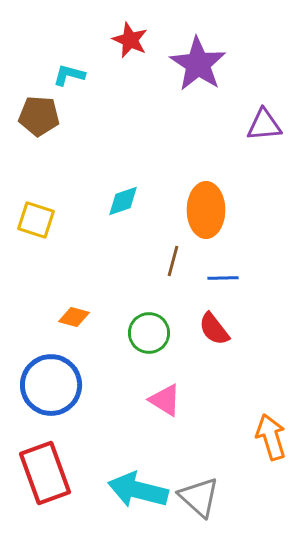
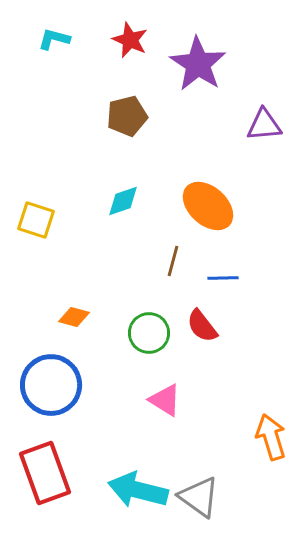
cyan L-shape: moved 15 px left, 36 px up
brown pentagon: moved 88 px right; rotated 18 degrees counterclockwise
orange ellipse: moved 2 px right, 4 px up; rotated 48 degrees counterclockwise
red semicircle: moved 12 px left, 3 px up
gray triangle: rotated 6 degrees counterclockwise
